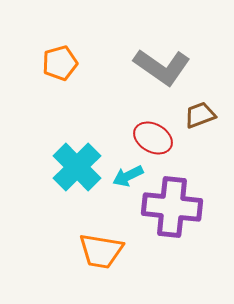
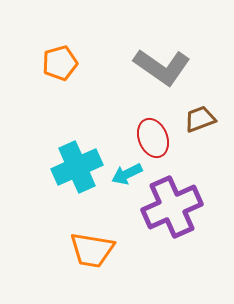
brown trapezoid: moved 4 px down
red ellipse: rotated 39 degrees clockwise
cyan cross: rotated 21 degrees clockwise
cyan arrow: moved 1 px left, 2 px up
purple cross: rotated 30 degrees counterclockwise
orange trapezoid: moved 9 px left, 1 px up
